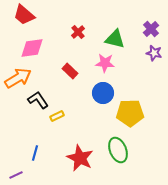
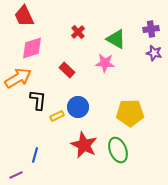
red trapezoid: moved 1 px down; rotated 25 degrees clockwise
purple cross: rotated 35 degrees clockwise
green triangle: moved 1 px right; rotated 15 degrees clockwise
pink diamond: rotated 10 degrees counterclockwise
red rectangle: moved 3 px left, 1 px up
blue circle: moved 25 px left, 14 px down
black L-shape: rotated 40 degrees clockwise
blue line: moved 2 px down
red star: moved 4 px right, 13 px up
